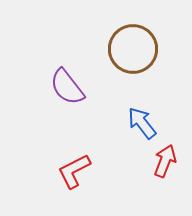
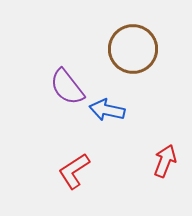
blue arrow: moved 35 px left, 13 px up; rotated 40 degrees counterclockwise
red L-shape: rotated 6 degrees counterclockwise
